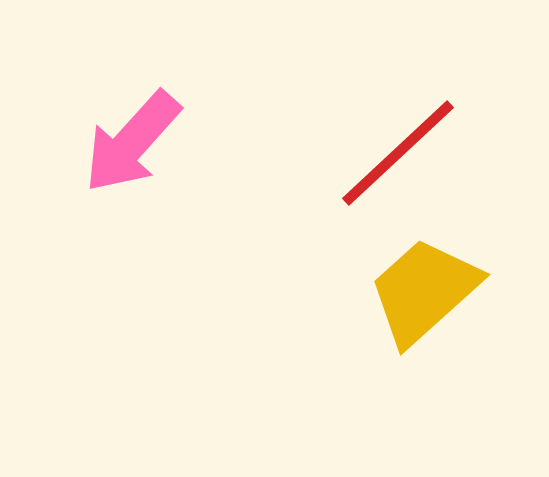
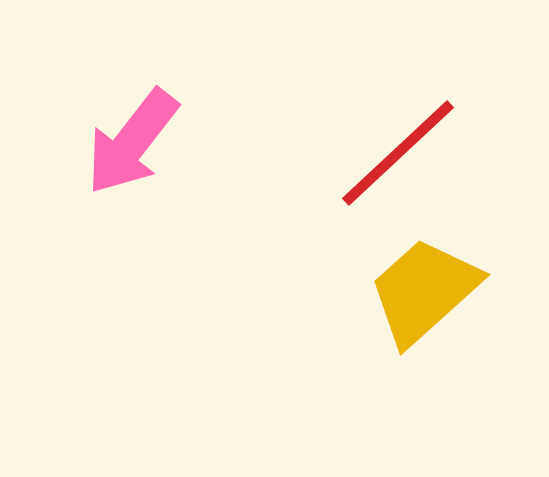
pink arrow: rotated 4 degrees counterclockwise
